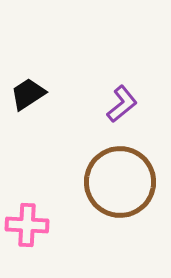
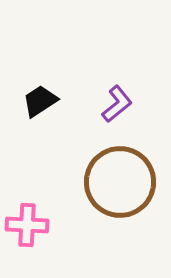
black trapezoid: moved 12 px right, 7 px down
purple L-shape: moved 5 px left
